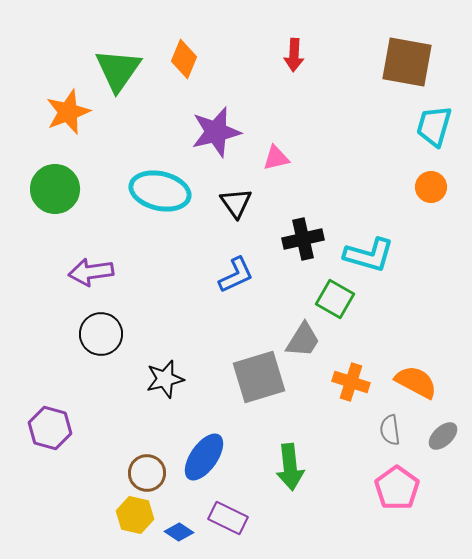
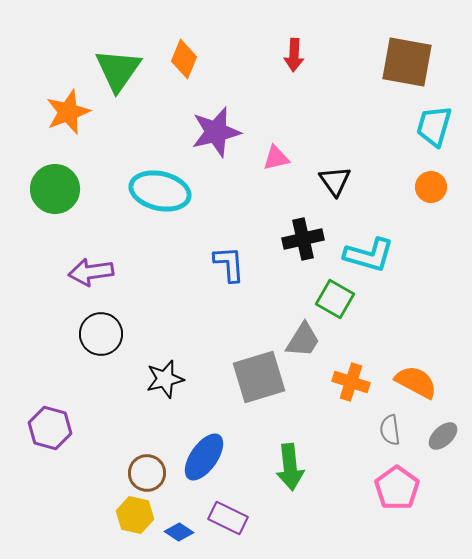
black triangle: moved 99 px right, 22 px up
blue L-shape: moved 7 px left, 11 px up; rotated 69 degrees counterclockwise
